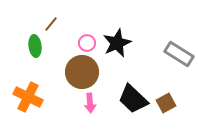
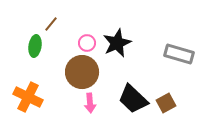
green ellipse: rotated 15 degrees clockwise
gray rectangle: rotated 16 degrees counterclockwise
